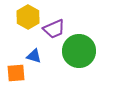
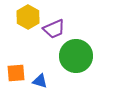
green circle: moved 3 px left, 5 px down
blue triangle: moved 6 px right, 25 px down
